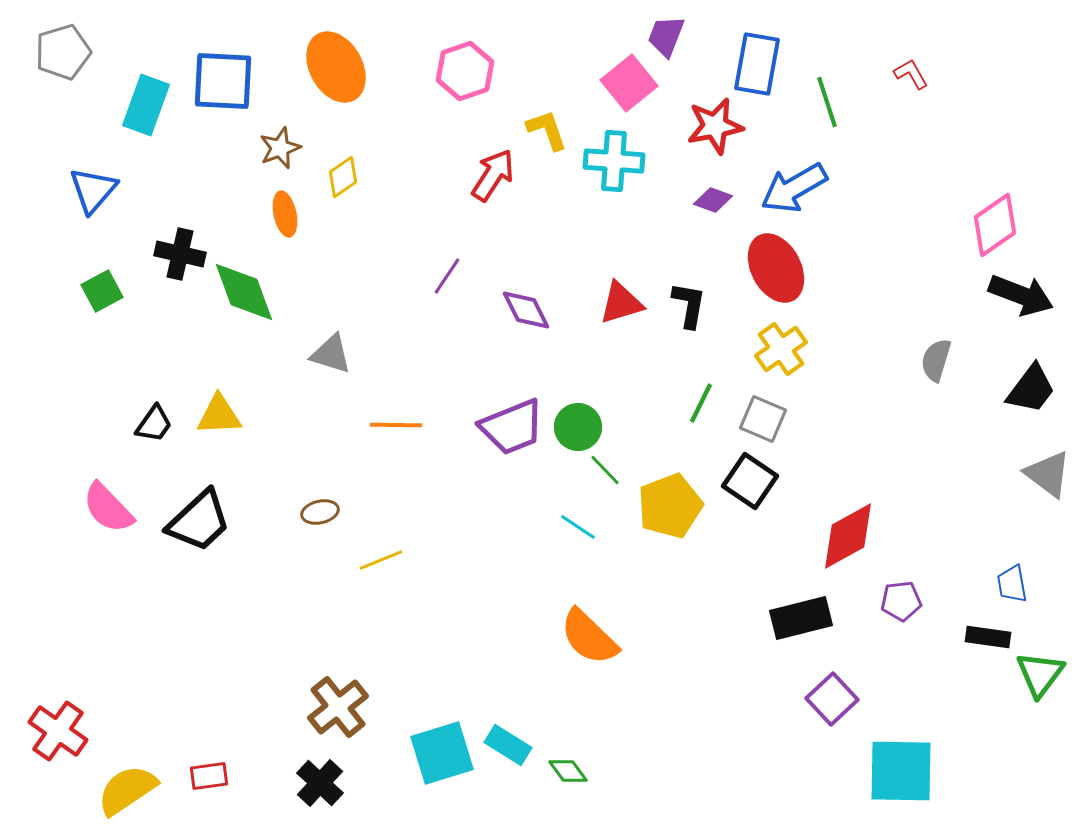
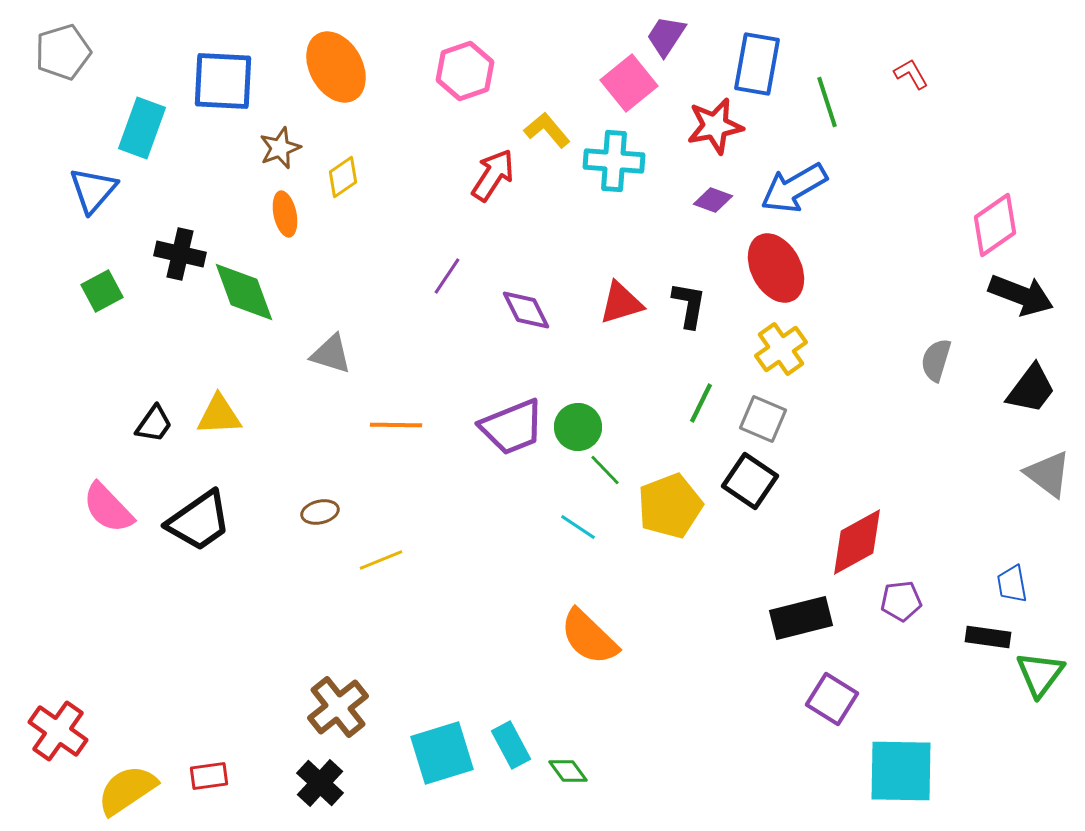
purple trapezoid at (666, 36): rotated 12 degrees clockwise
cyan rectangle at (146, 105): moved 4 px left, 23 px down
yellow L-shape at (547, 130): rotated 21 degrees counterclockwise
black trapezoid at (199, 521): rotated 8 degrees clockwise
red diamond at (848, 536): moved 9 px right, 6 px down
purple square at (832, 699): rotated 15 degrees counterclockwise
cyan rectangle at (508, 745): moved 3 px right; rotated 30 degrees clockwise
